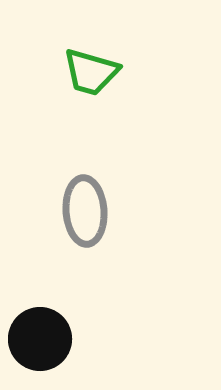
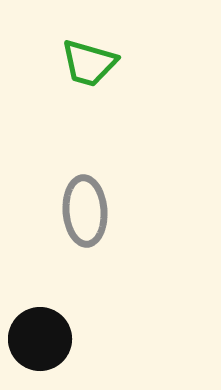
green trapezoid: moved 2 px left, 9 px up
